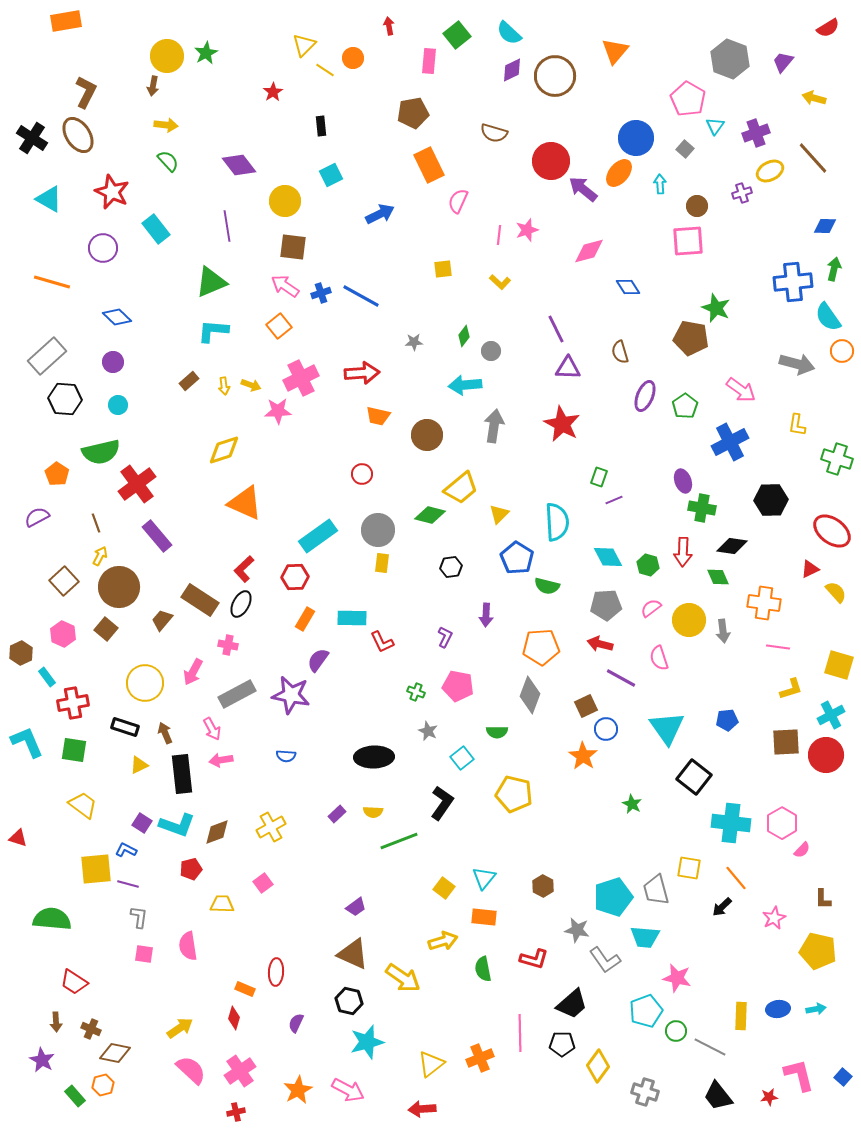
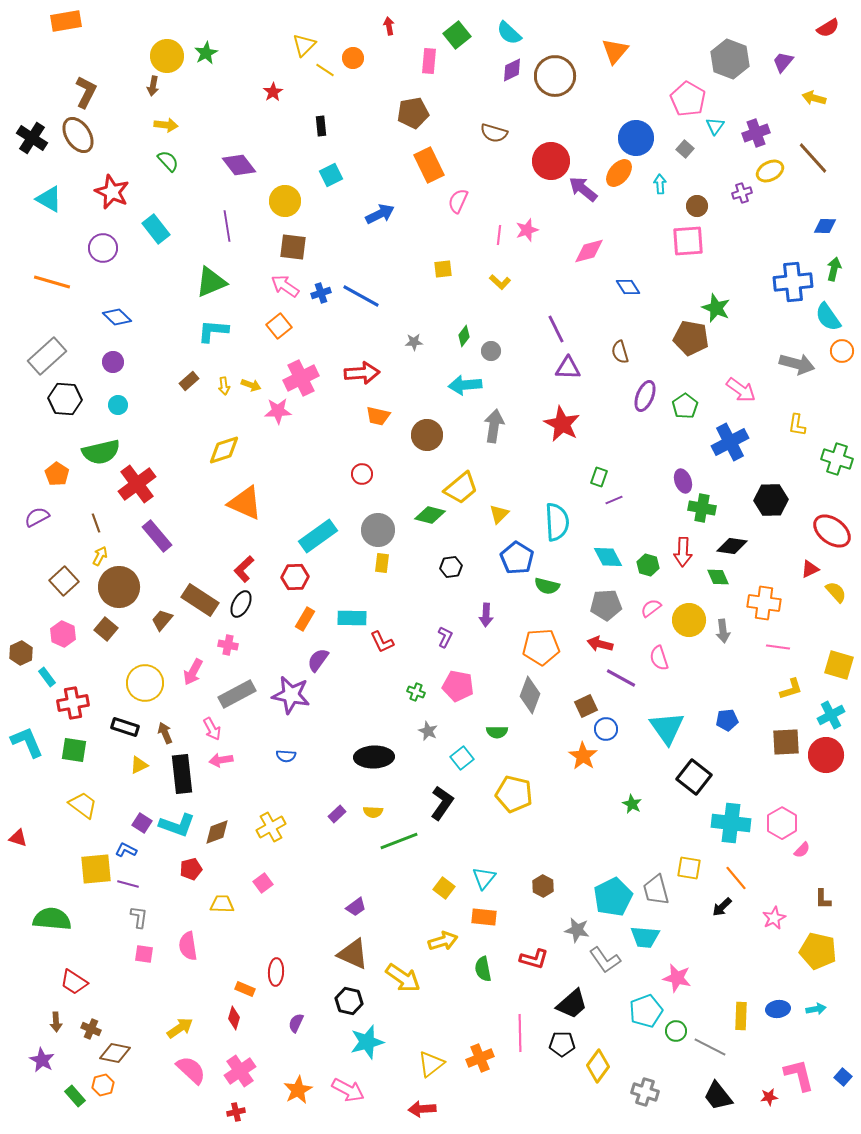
cyan pentagon at (613, 897): rotated 9 degrees counterclockwise
